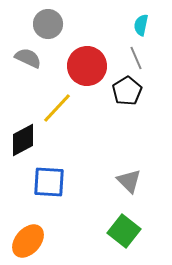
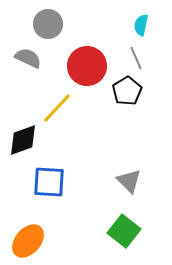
black diamond: rotated 8 degrees clockwise
